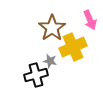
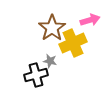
pink arrow: rotated 84 degrees counterclockwise
yellow cross: moved 4 px up
